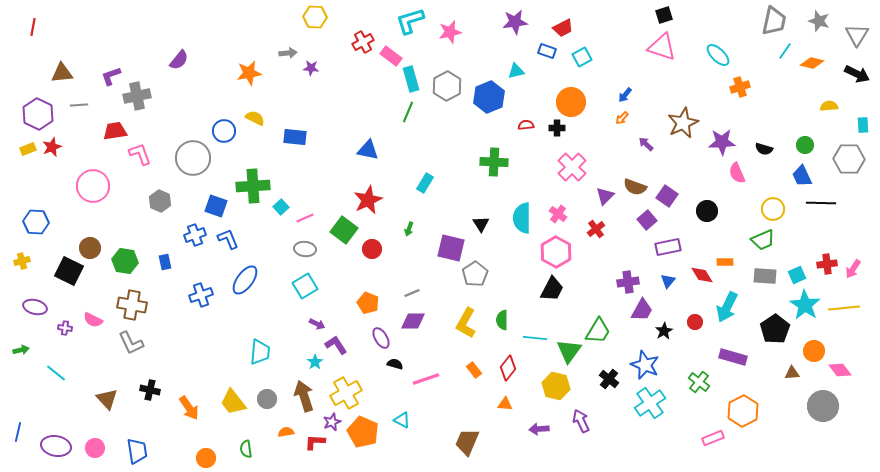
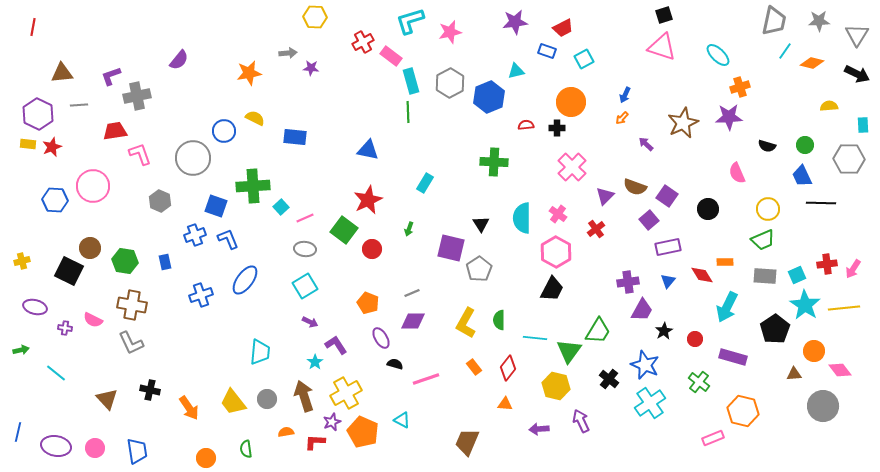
gray star at (819, 21): rotated 20 degrees counterclockwise
cyan square at (582, 57): moved 2 px right, 2 px down
cyan rectangle at (411, 79): moved 2 px down
gray hexagon at (447, 86): moved 3 px right, 3 px up
blue arrow at (625, 95): rotated 14 degrees counterclockwise
green line at (408, 112): rotated 25 degrees counterclockwise
purple star at (722, 142): moved 7 px right, 25 px up
yellow rectangle at (28, 149): moved 5 px up; rotated 28 degrees clockwise
black semicircle at (764, 149): moved 3 px right, 3 px up
yellow circle at (773, 209): moved 5 px left
black circle at (707, 211): moved 1 px right, 2 px up
purple square at (647, 220): moved 2 px right
blue hexagon at (36, 222): moved 19 px right, 22 px up
gray pentagon at (475, 274): moved 4 px right, 5 px up
green semicircle at (502, 320): moved 3 px left
red circle at (695, 322): moved 17 px down
purple arrow at (317, 324): moved 7 px left, 2 px up
orange rectangle at (474, 370): moved 3 px up
brown triangle at (792, 373): moved 2 px right, 1 px down
orange hexagon at (743, 411): rotated 20 degrees counterclockwise
